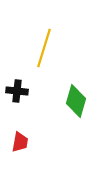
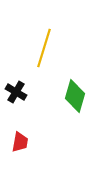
black cross: moved 1 px left, 1 px down; rotated 25 degrees clockwise
green diamond: moved 1 px left, 5 px up
